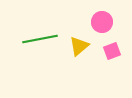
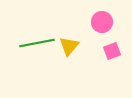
green line: moved 3 px left, 4 px down
yellow triangle: moved 10 px left; rotated 10 degrees counterclockwise
